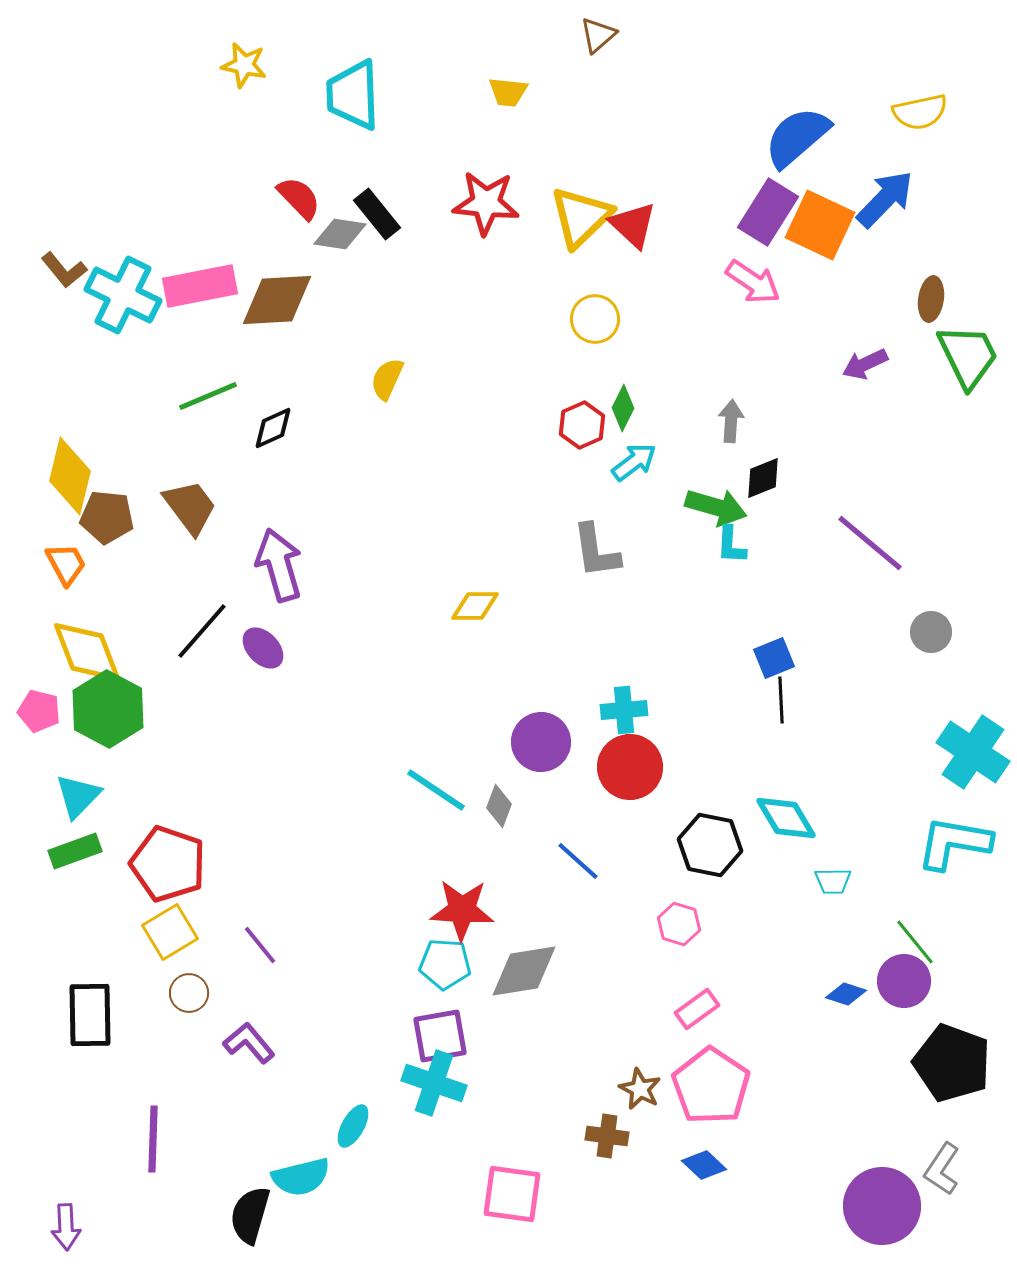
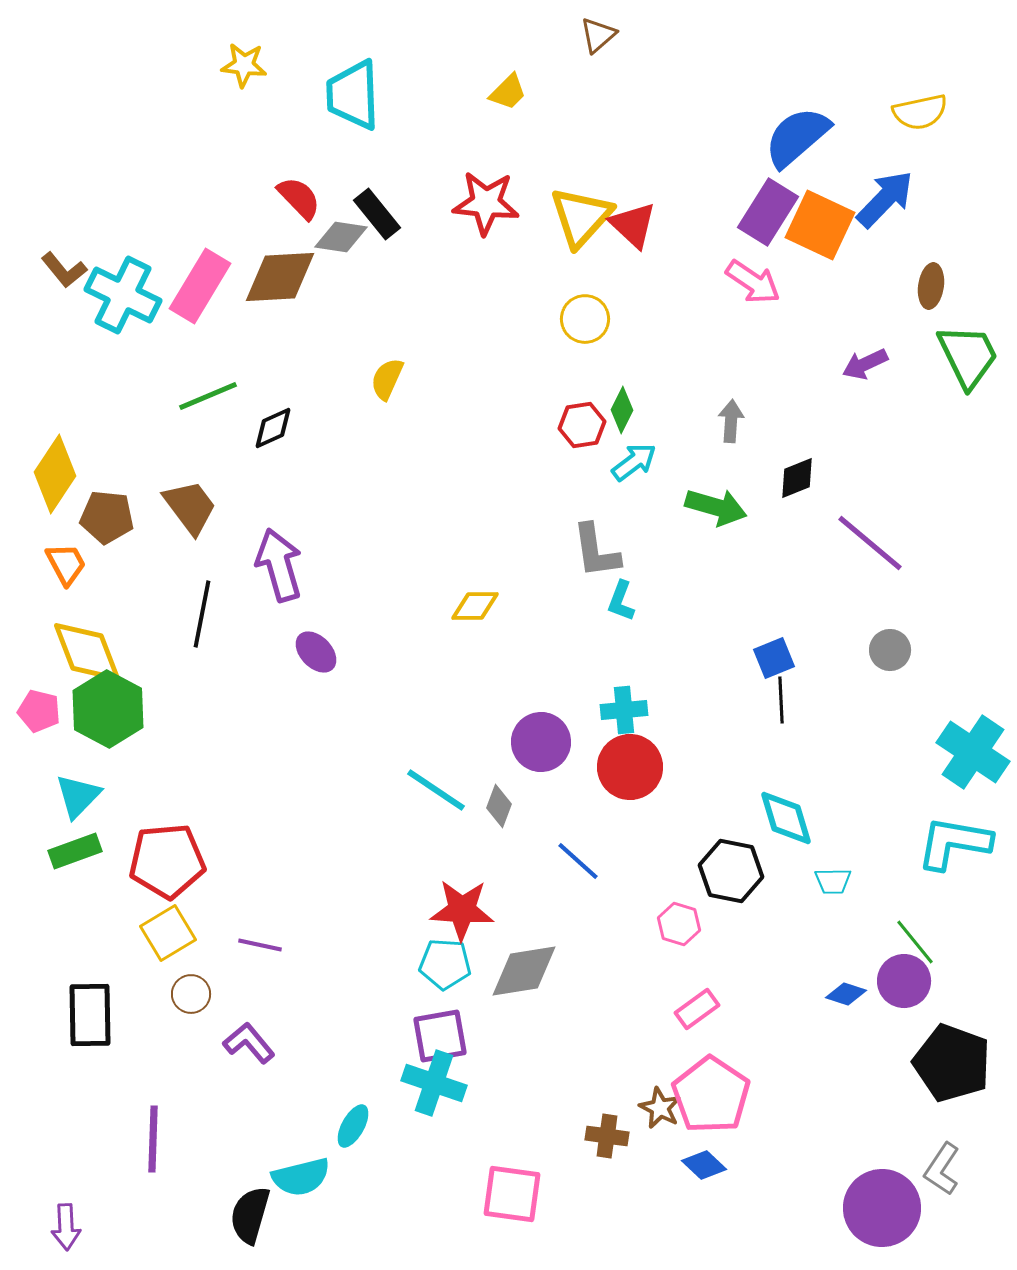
yellow star at (244, 65): rotated 6 degrees counterclockwise
yellow trapezoid at (508, 92): rotated 51 degrees counterclockwise
yellow triangle at (581, 217): rotated 4 degrees counterclockwise
gray diamond at (340, 234): moved 1 px right, 3 px down
pink rectangle at (200, 286): rotated 48 degrees counterclockwise
brown ellipse at (931, 299): moved 13 px up
brown diamond at (277, 300): moved 3 px right, 23 px up
yellow circle at (595, 319): moved 10 px left
green diamond at (623, 408): moved 1 px left, 2 px down
red hexagon at (582, 425): rotated 15 degrees clockwise
yellow diamond at (70, 476): moved 15 px left, 2 px up; rotated 20 degrees clockwise
black diamond at (763, 478): moved 34 px right
cyan L-shape at (731, 545): moved 110 px left, 56 px down; rotated 18 degrees clockwise
black line at (202, 631): moved 17 px up; rotated 30 degrees counterclockwise
gray circle at (931, 632): moved 41 px left, 18 px down
purple ellipse at (263, 648): moved 53 px right, 4 px down
cyan diamond at (786, 818): rotated 14 degrees clockwise
black hexagon at (710, 845): moved 21 px right, 26 px down
red pentagon at (168, 864): moved 1 px left, 3 px up; rotated 24 degrees counterclockwise
yellow square at (170, 932): moved 2 px left, 1 px down
purple line at (260, 945): rotated 39 degrees counterclockwise
brown circle at (189, 993): moved 2 px right, 1 px down
pink pentagon at (711, 1086): moved 9 px down
brown star at (640, 1089): moved 20 px right, 19 px down
purple circle at (882, 1206): moved 2 px down
